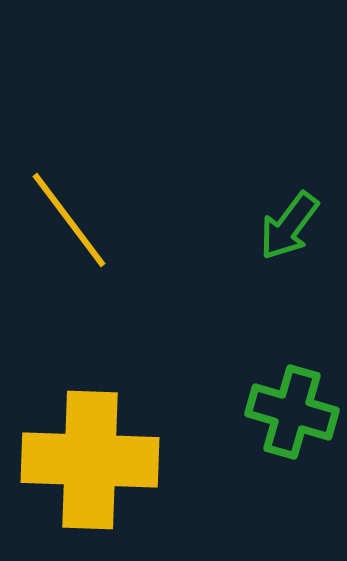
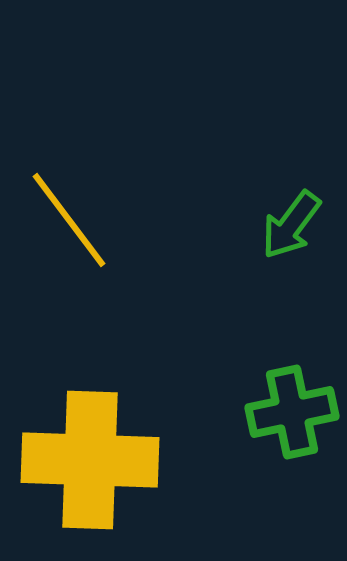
green arrow: moved 2 px right, 1 px up
green cross: rotated 28 degrees counterclockwise
